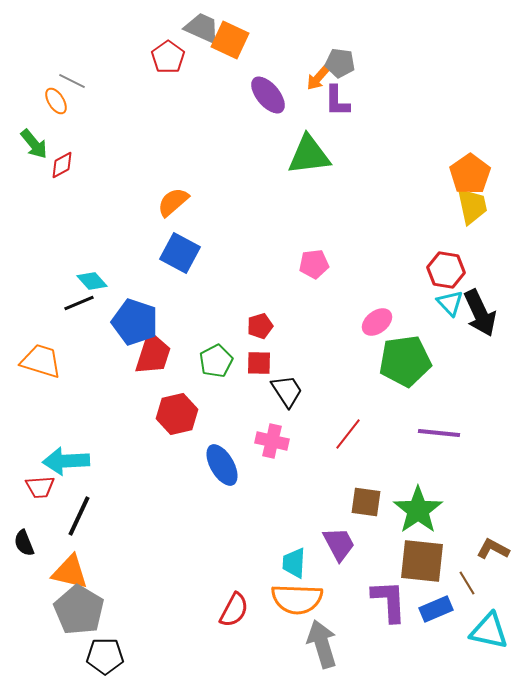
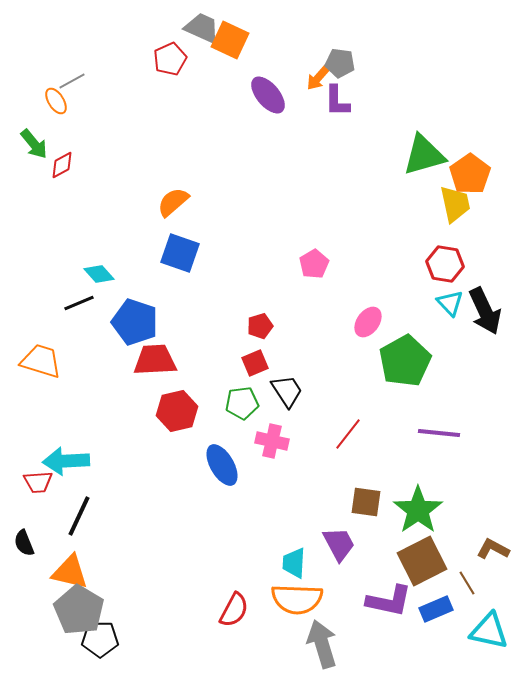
red pentagon at (168, 57): moved 2 px right, 2 px down; rotated 12 degrees clockwise
gray line at (72, 81): rotated 56 degrees counterclockwise
green triangle at (309, 155): moved 115 px right; rotated 9 degrees counterclockwise
yellow trapezoid at (472, 206): moved 17 px left, 2 px up
blue square at (180, 253): rotated 9 degrees counterclockwise
pink pentagon at (314, 264): rotated 24 degrees counterclockwise
red hexagon at (446, 270): moved 1 px left, 6 px up
cyan diamond at (92, 281): moved 7 px right, 7 px up
black arrow at (480, 313): moved 5 px right, 2 px up
pink ellipse at (377, 322): moved 9 px left; rotated 16 degrees counterclockwise
red trapezoid at (153, 354): moved 2 px right, 6 px down; rotated 111 degrees counterclockwise
green pentagon at (216, 361): moved 26 px right, 42 px down; rotated 20 degrees clockwise
green pentagon at (405, 361): rotated 21 degrees counterclockwise
red square at (259, 363): moved 4 px left; rotated 24 degrees counterclockwise
red hexagon at (177, 414): moved 3 px up
red trapezoid at (40, 487): moved 2 px left, 5 px up
brown square at (422, 561): rotated 33 degrees counterclockwise
purple L-shape at (389, 601): rotated 105 degrees clockwise
black pentagon at (105, 656): moved 5 px left, 17 px up
